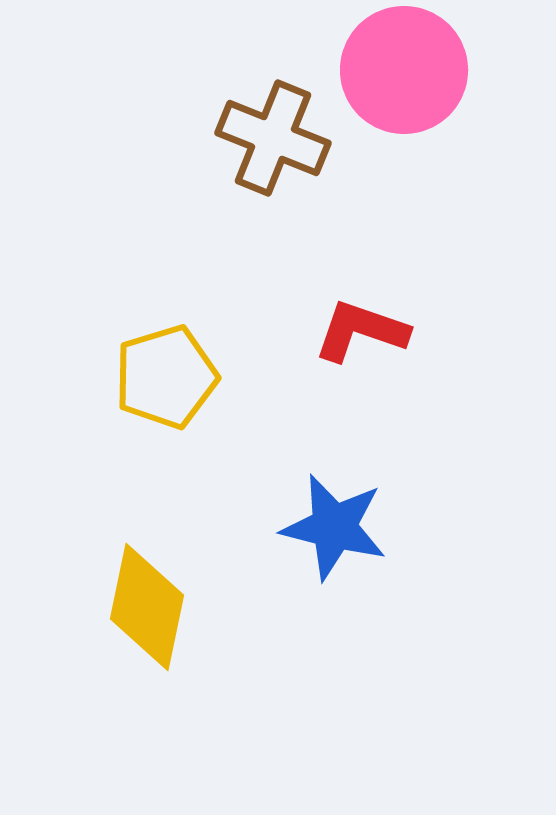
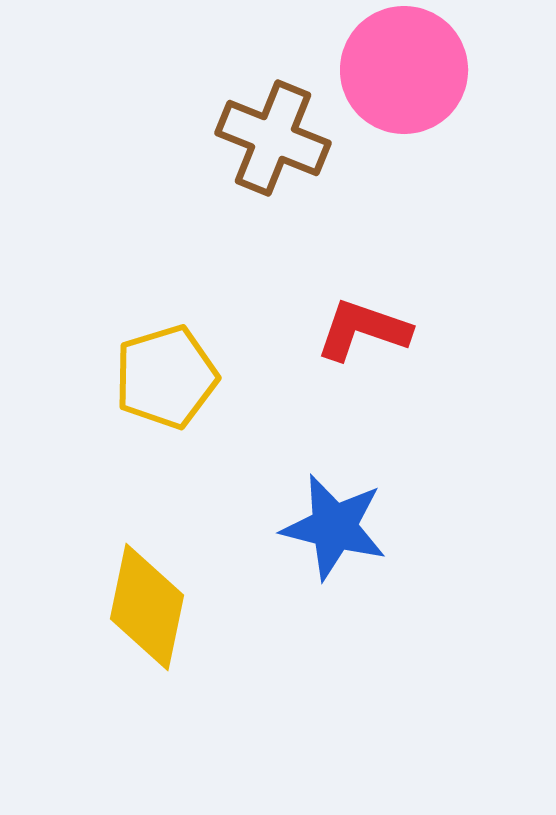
red L-shape: moved 2 px right, 1 px up
